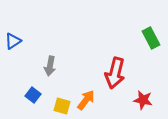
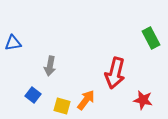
blue triangle: moved 2 px down; rotated 24 degrees clockwise
